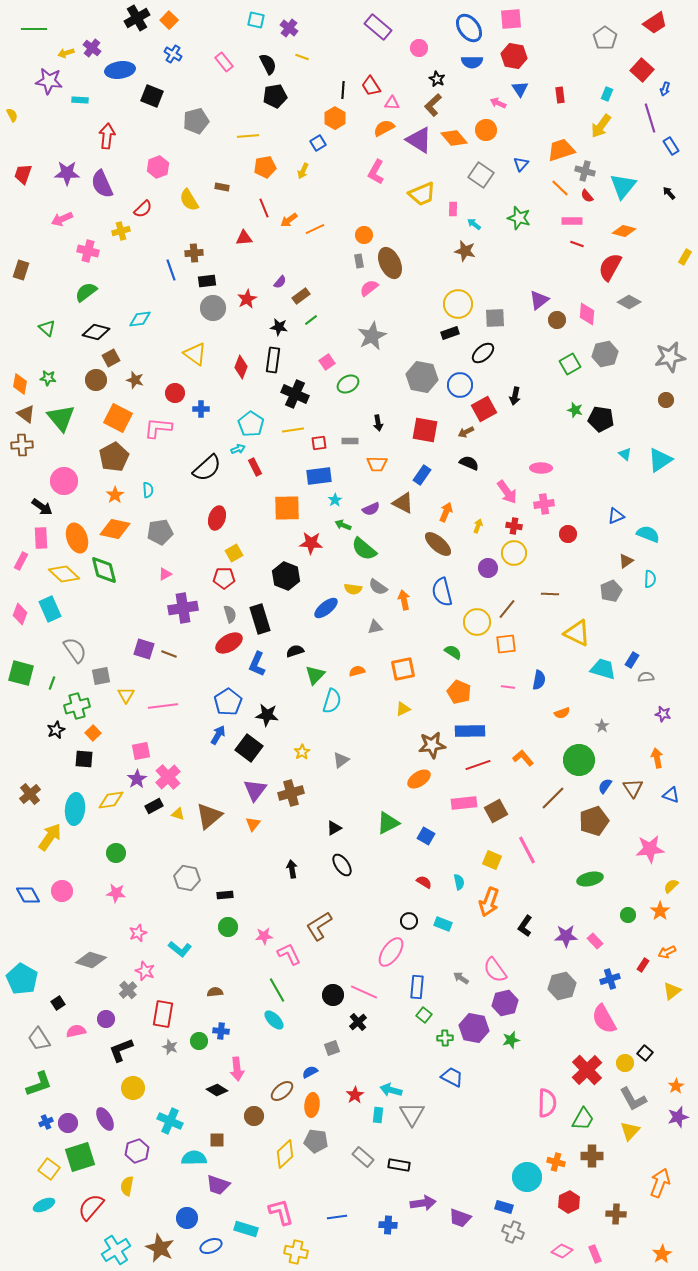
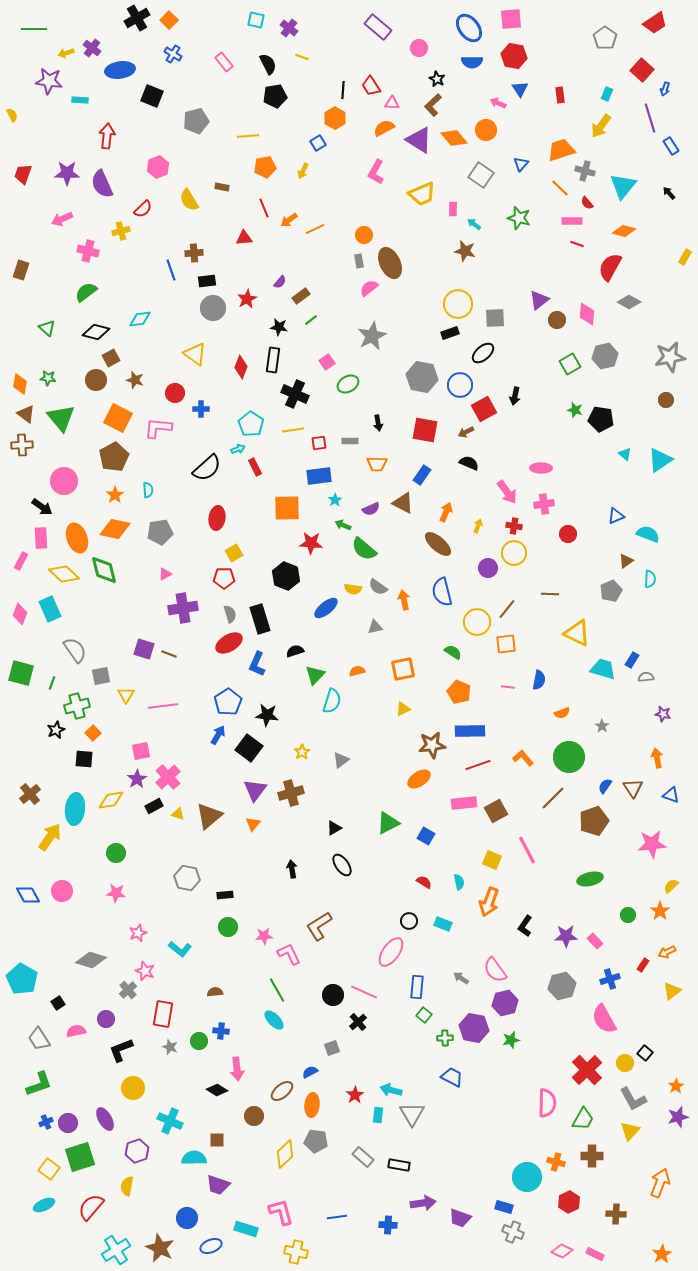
red semicircle at (587, 196): moved 7 px down
gray hexagon at (605, 354): moved 2 px down
red ellipse at (217, 518): rotated 10 degrees counterclockwise
green circle at (579, 760): moved 10 px left, 3 px up
pink star at (650, 849): moved 2 px right, 5 px up
pink rectangle at (595, 1254): rotated 42 degrees counterclockwise
